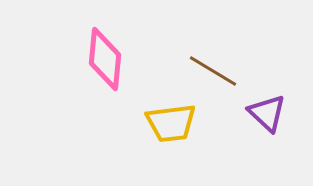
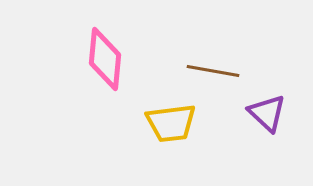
brown line: rotated 21 degrees counterclockwise
